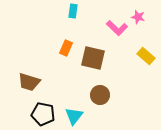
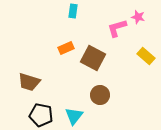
pink L-shape: rotated 120 degrees clockwise
orange rectangle: rotated 42 degrees clockwise
brown square: rotated 15 degrees clockwise
black pentagon: moved 2 px left, 1 px down
